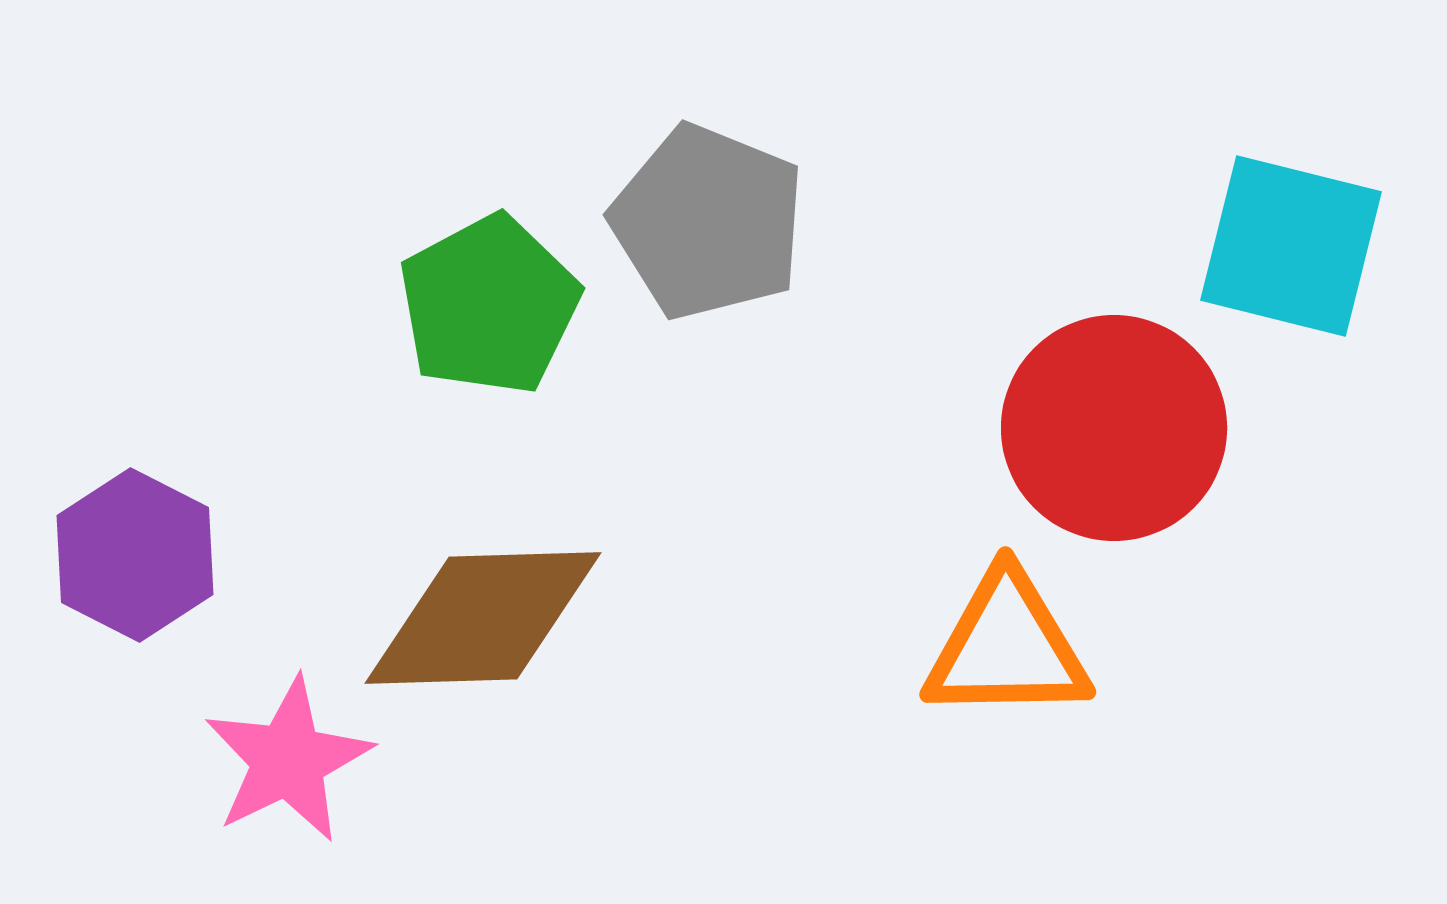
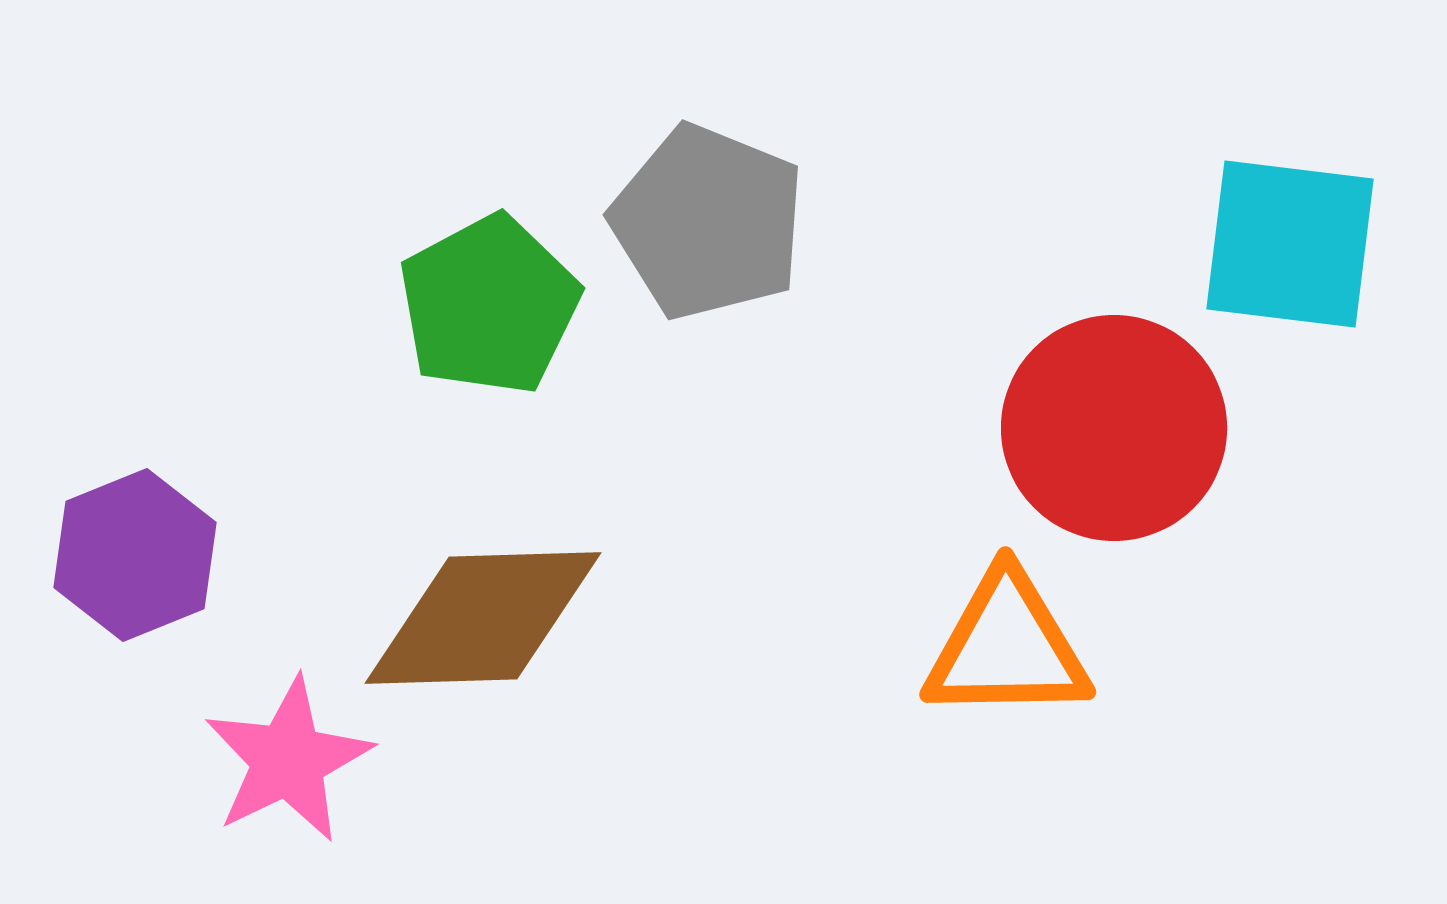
cyan square: moved 1 px left, 2 px up; rotated 7 degrees counterclockwise
purple hexagon: rotated 11 degrees clockwise
